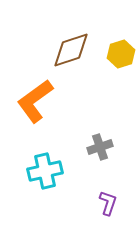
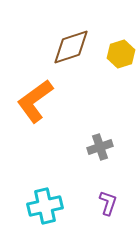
brown diamond: moved 3 px up
cyan cross: moved 35 px down
